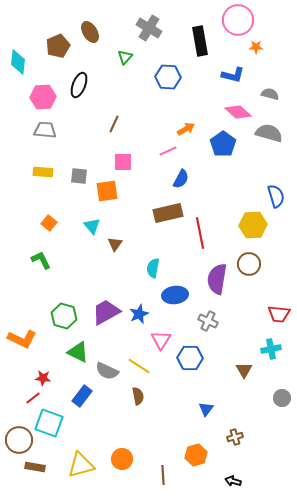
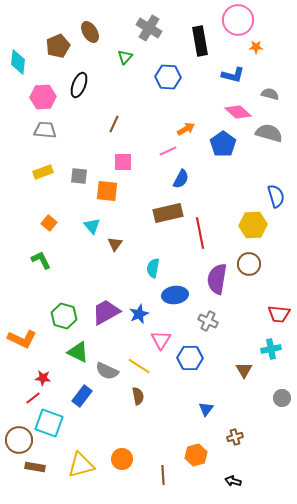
yellow rectangle at (43, 172): rotated 24 degrees counterclockwise
orange square at (107, 191): rotated 15 degrees clockwise
